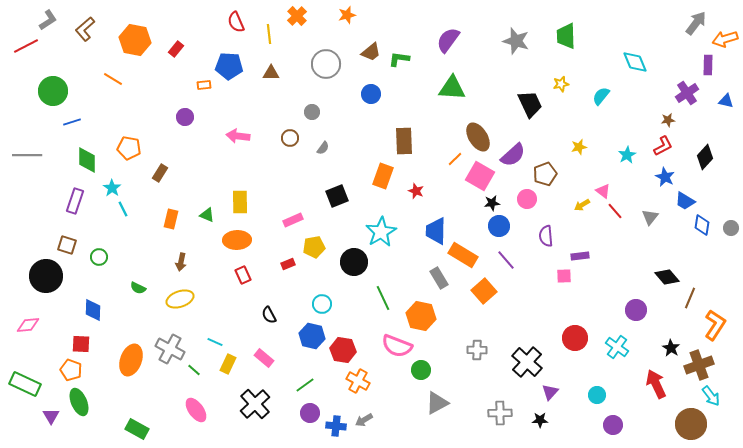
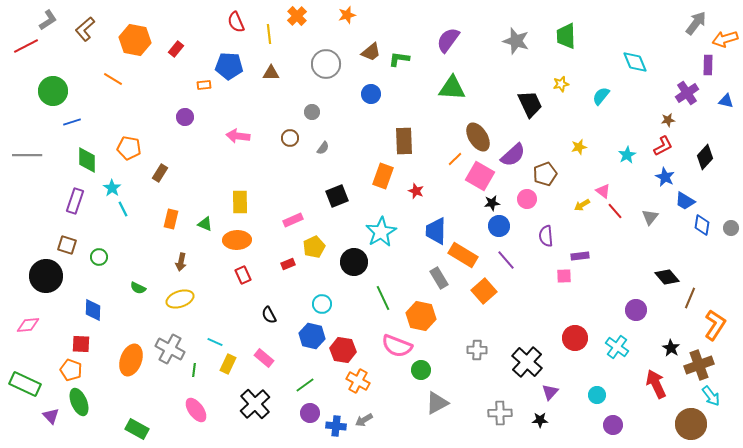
green triangle at (207, 215): moved 2 px left, 9 px down
yellow pentagon at (314, 247): rotated 15 degrees counterclockwise
green line at (194, 370): rotated 56 degrees clockwise
purple triangle at (51, 416): rotated 12 degrees counterclockwise
